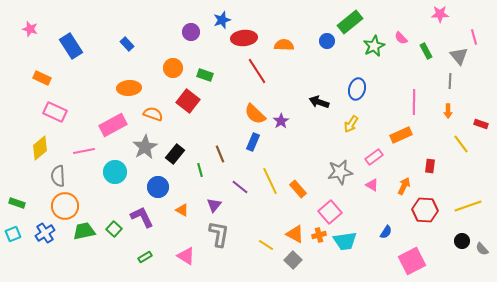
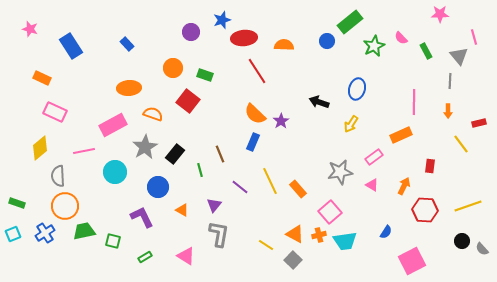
red rectangle at (481, 124): moved 2 px left, 1 px up; rotated 32 degrees counterclockwise
green square at (114, 229): moved 1 px left, 12 px down; rotated 28 degrees counterclockwise
